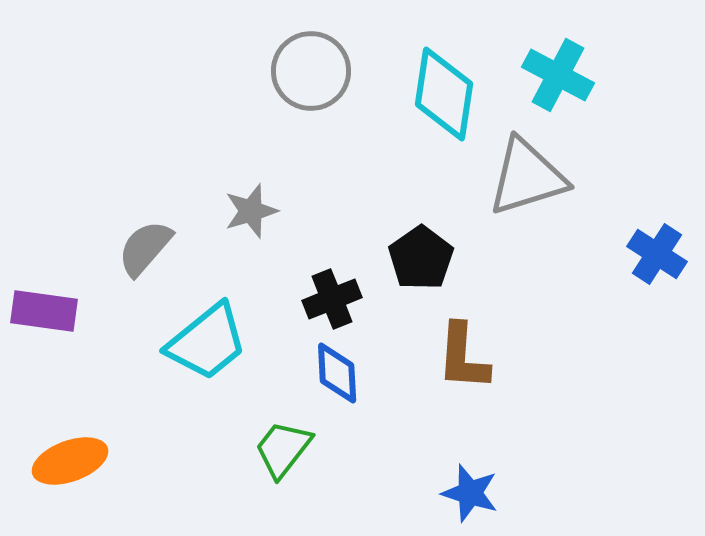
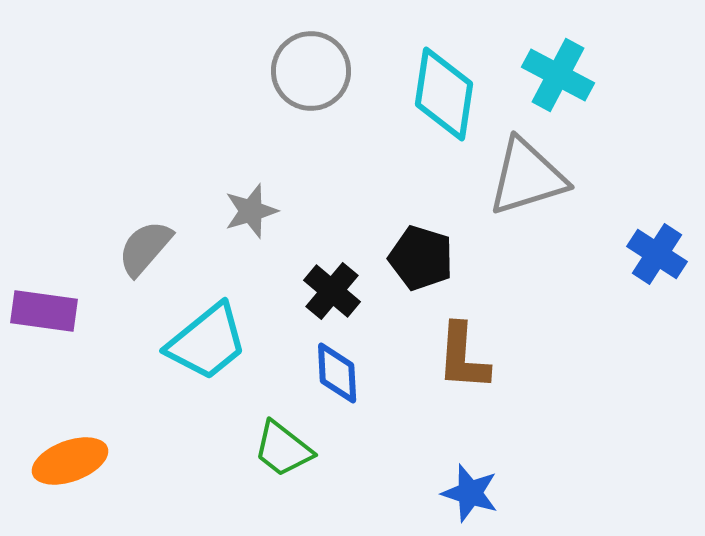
black pentagon: rotated 20 degrees counterclockwise
black cross: moved 8 px up; rotated 28 degrees counterclockwise
green trapezoid: rotated 90 degrees counterclockwise
